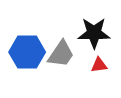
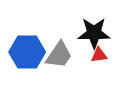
gray trapezoid: moved 2 px left, 1 px down
red triangle: moved 10 px up
